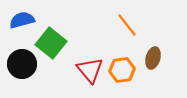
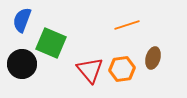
blue semicircle: rotated 55 degrees counterclockwise
orange line: rotated 70 degrees counterclockwise
green square: rotated 16 degrees counterclockwise
orange hexagon: moved 1 px up
